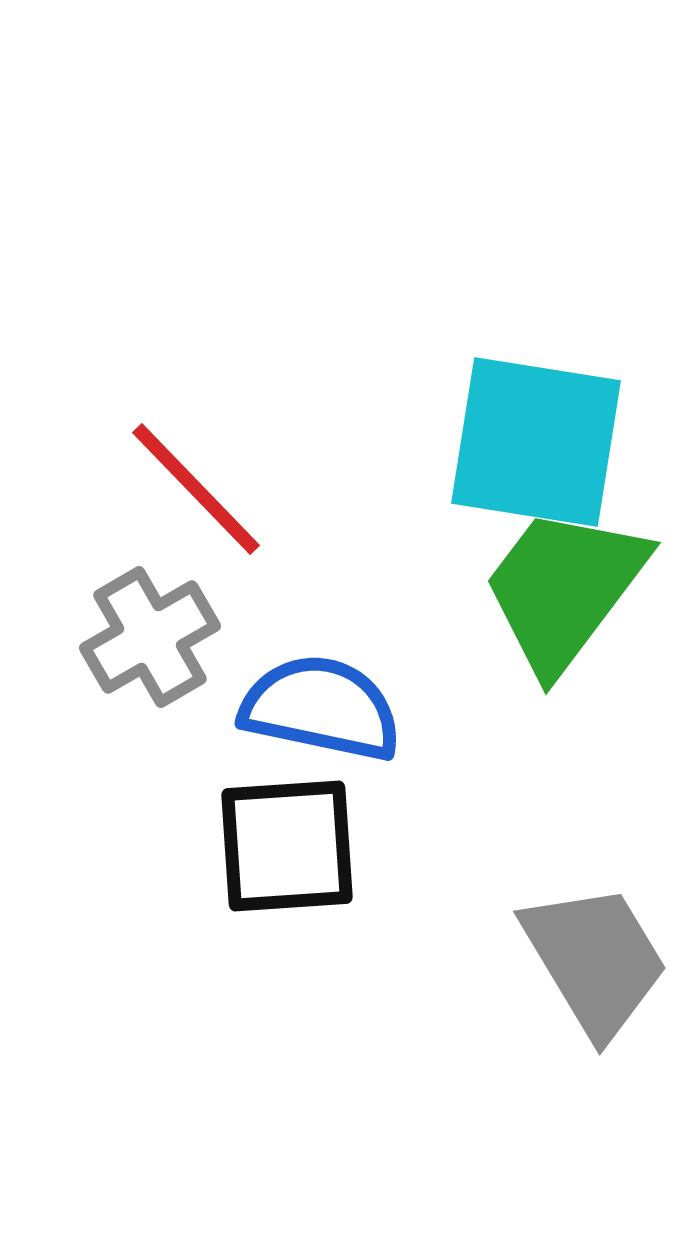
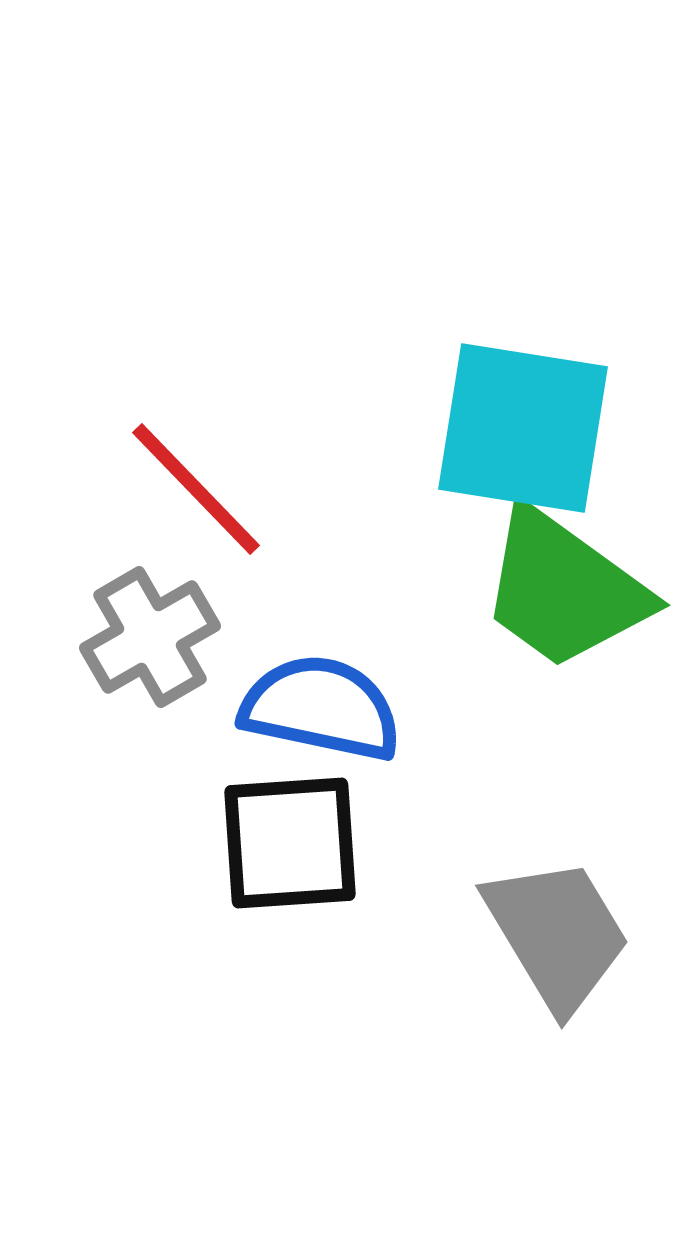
cyan square: moved 13 px left, 14 px up
green trapezoid: rotated 91 degrees counterclockwise
black square: moved 3 px right, 3 px up
gray trapezoid: moved 38 px left, 26 px up
